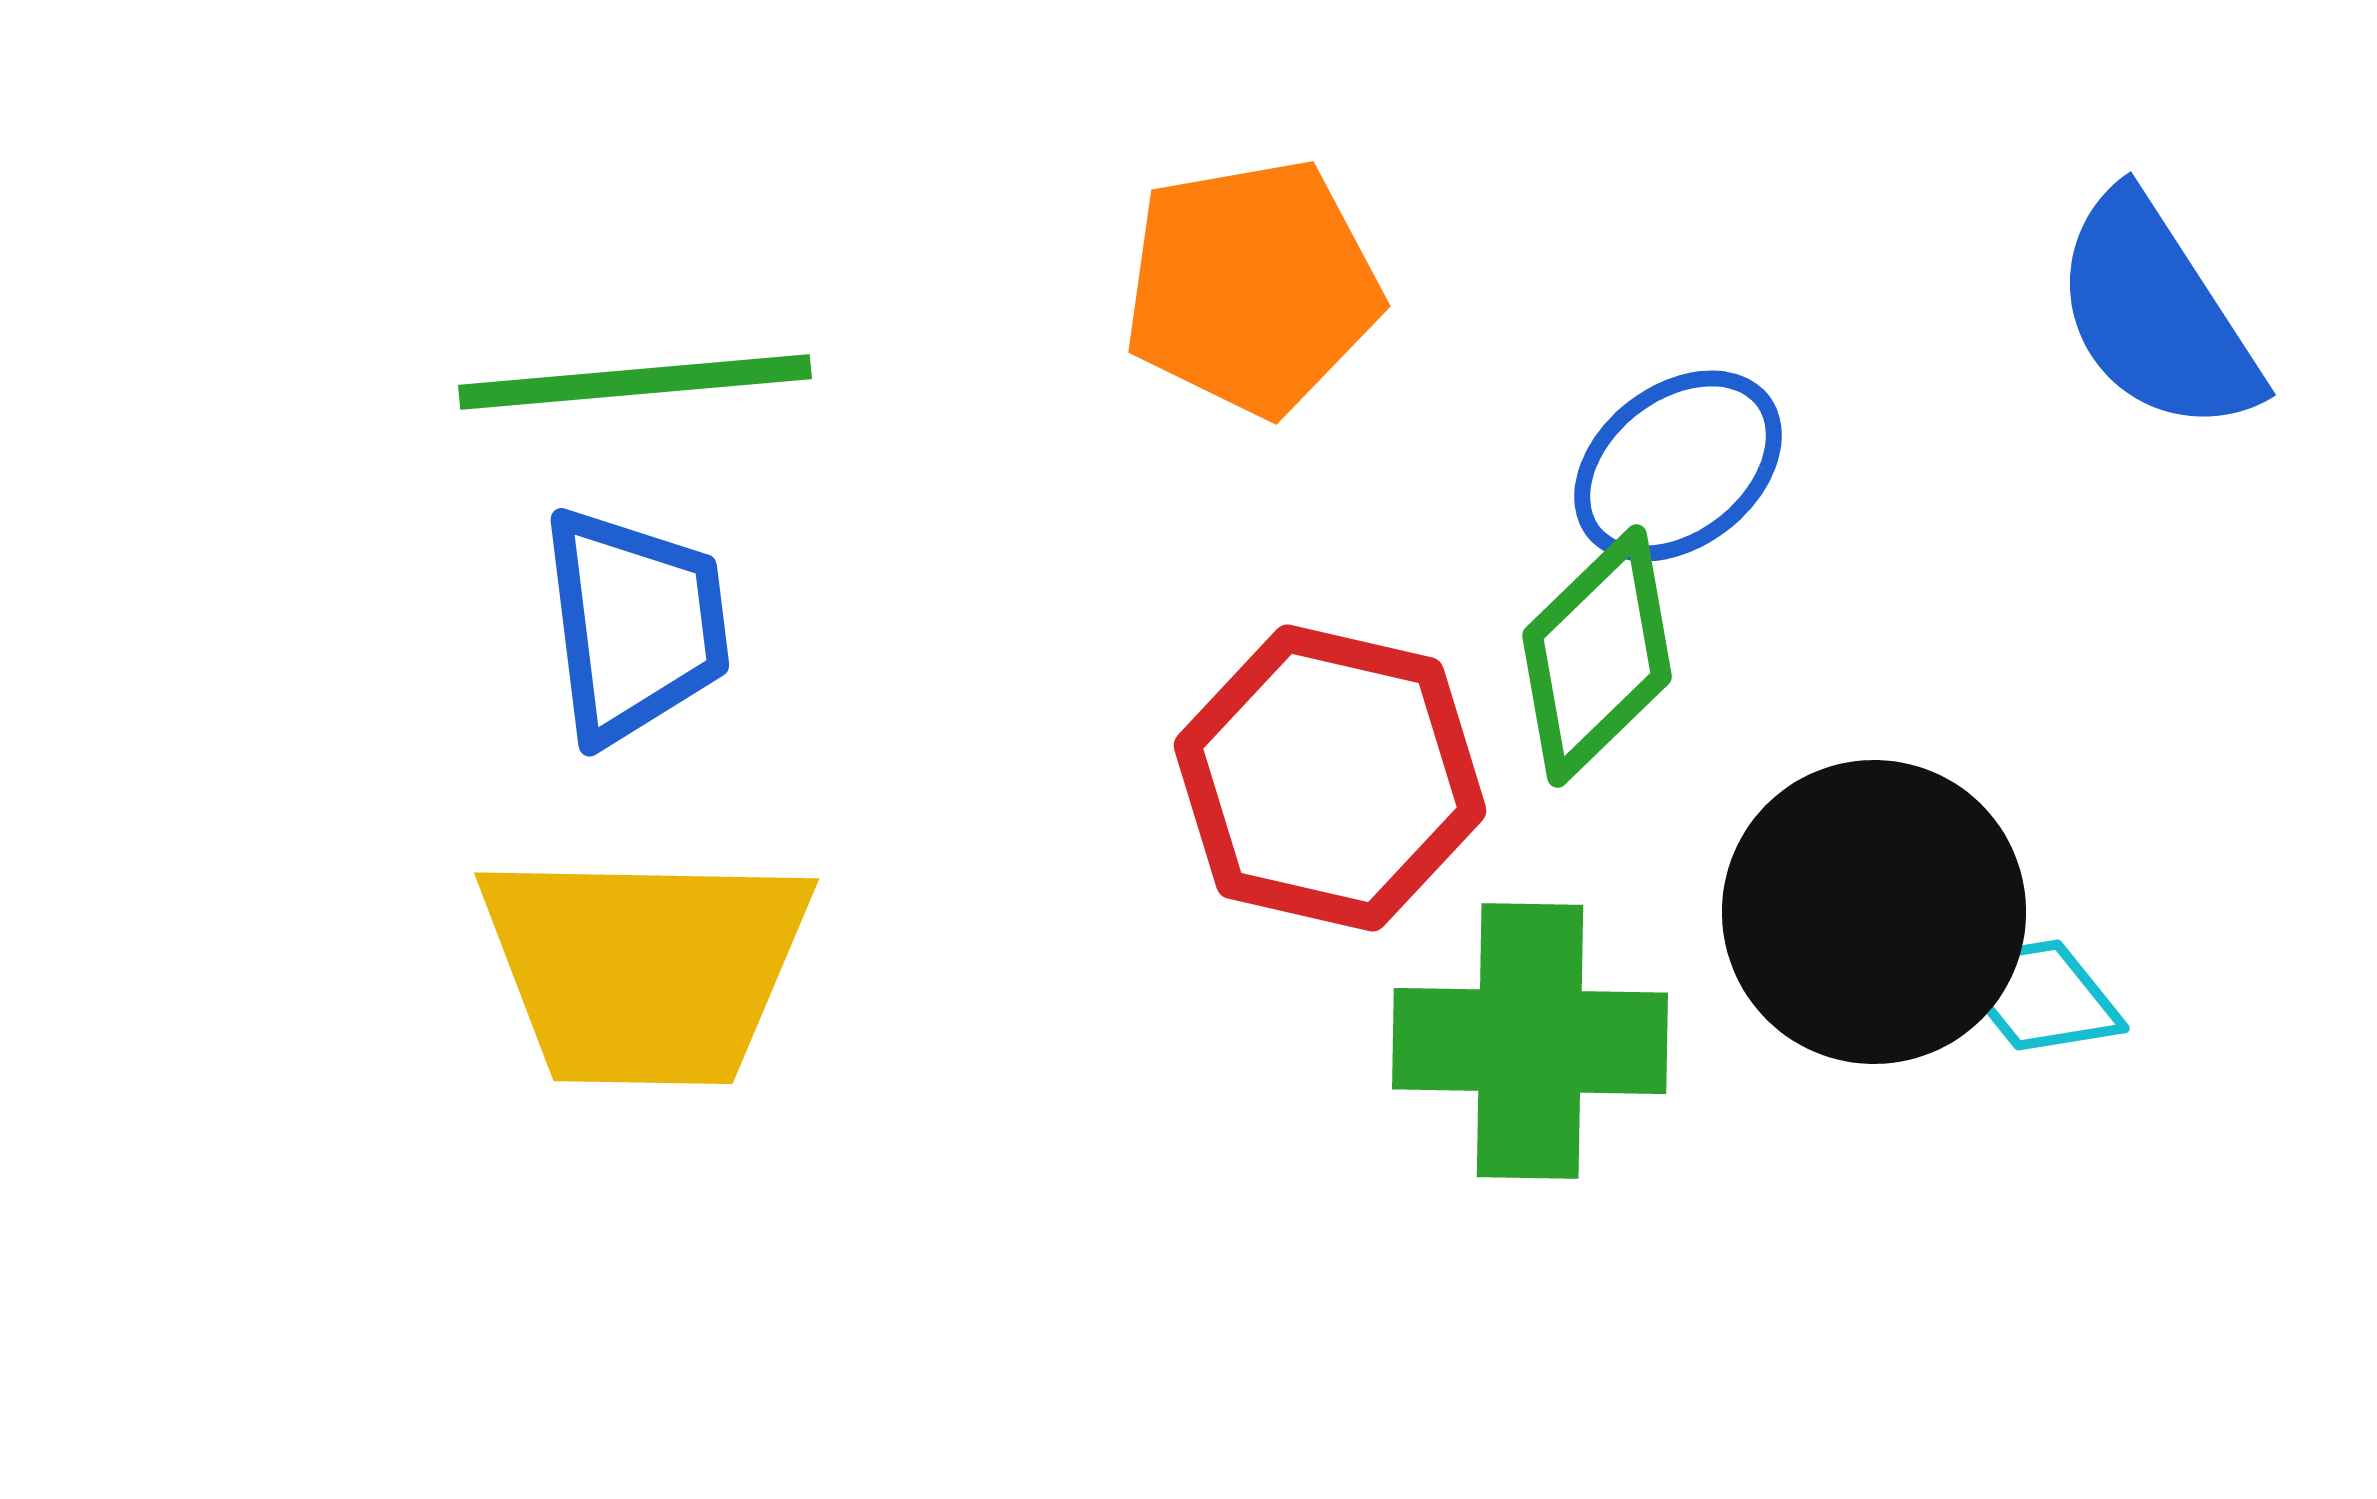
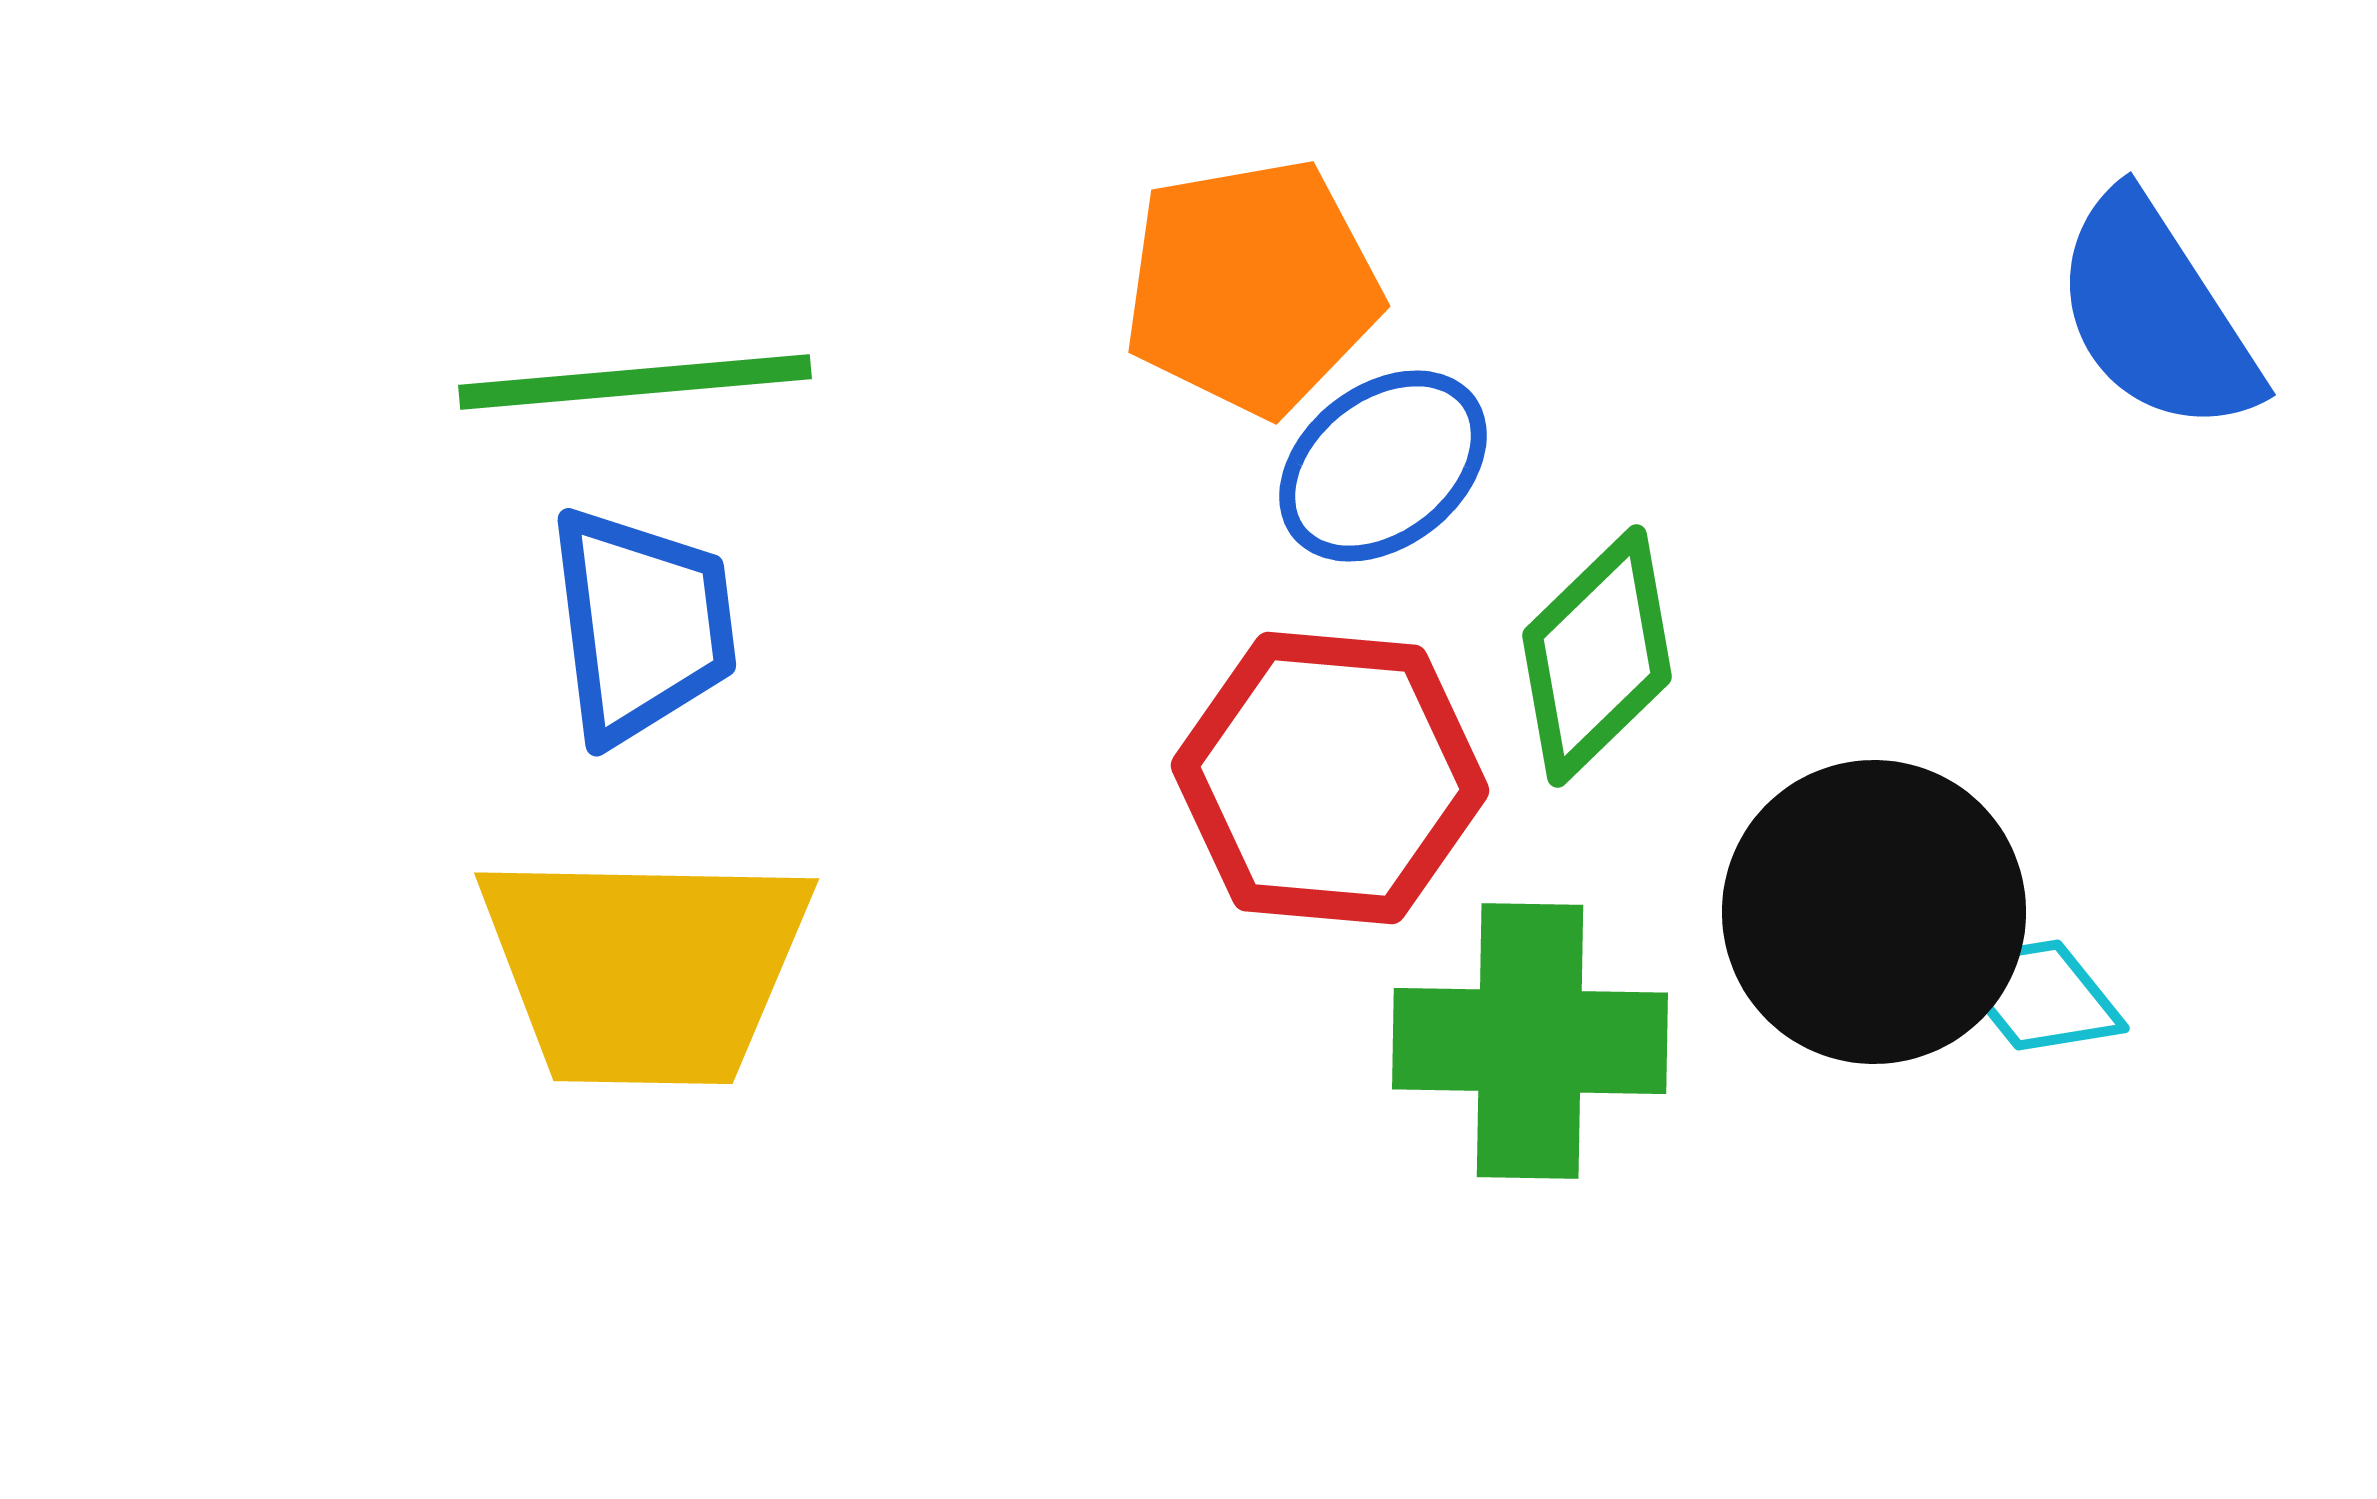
blue ellipse: moved 295 px left
blue trapezoid: moved 7 px right
red hexagon: rotated 8 degrees counterclockwise
